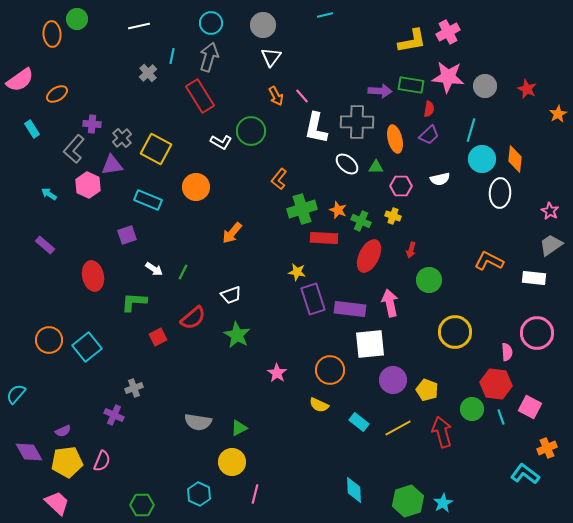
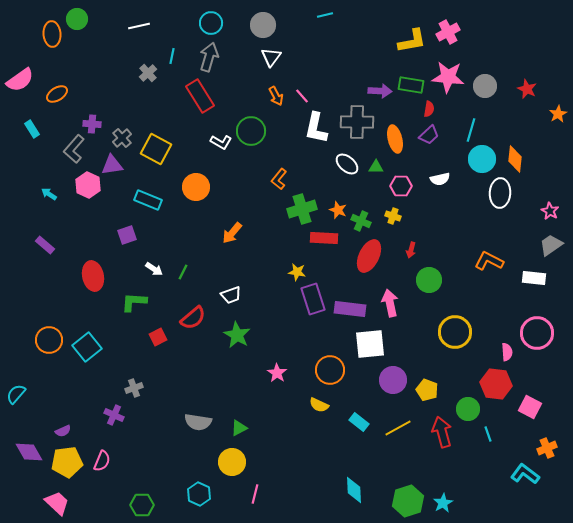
green circle at (472, 409): moved 4 px left
cyan line at (501, 417): moved 13 px left, 17 px down
